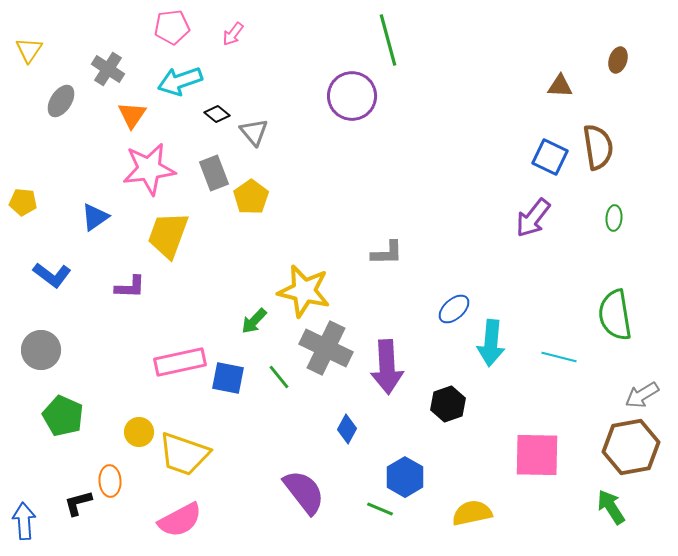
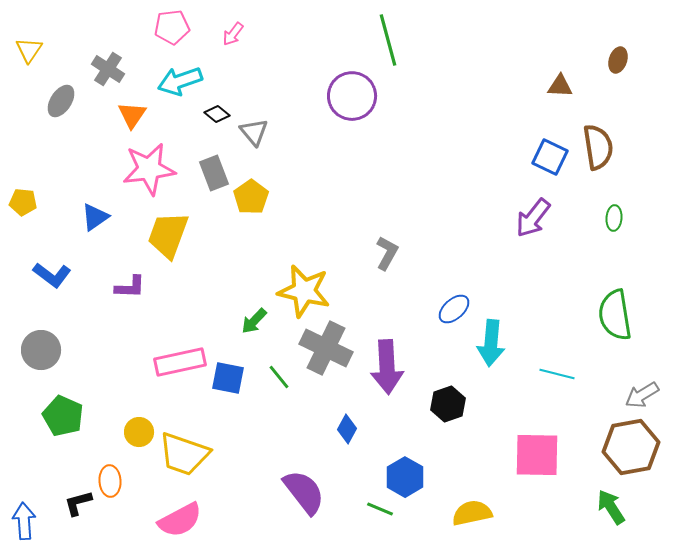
gray L-shape at (387, 253): rotated 60 degrees counterclockwise
cyan line at (559, 357): moved 2 px left, 17 px down
